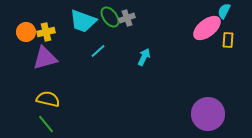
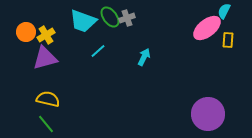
yellow cross: moved 3 px down; rotated 18 degrees counterclockwise
